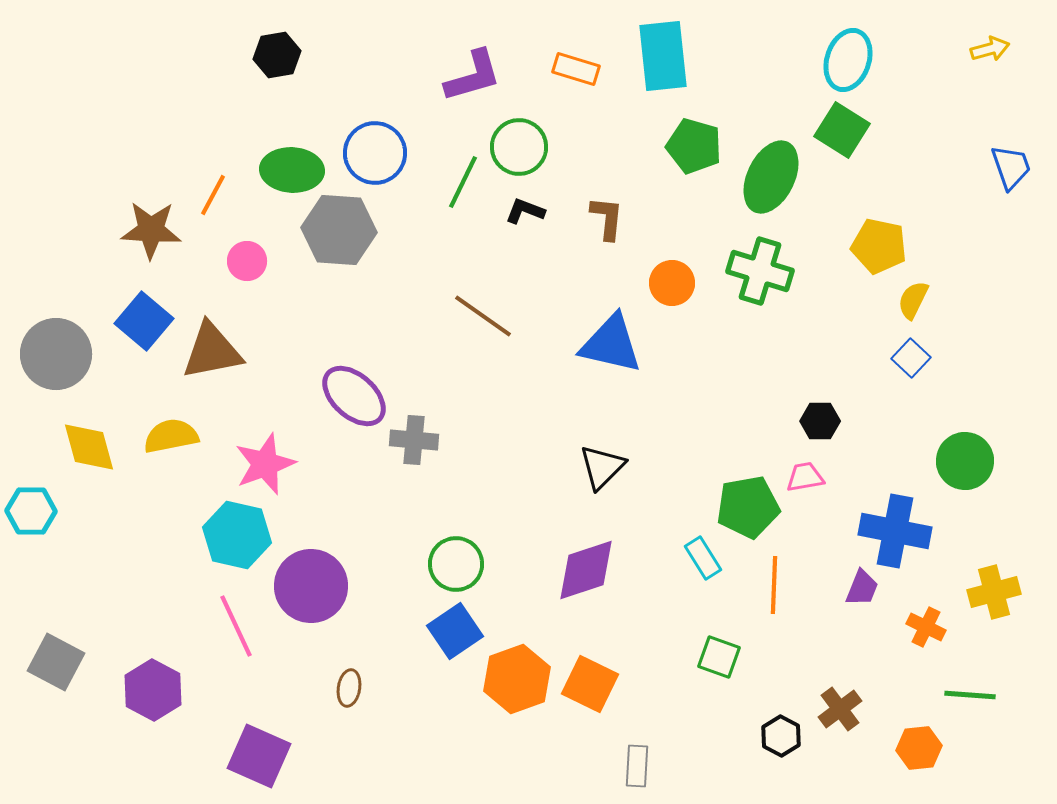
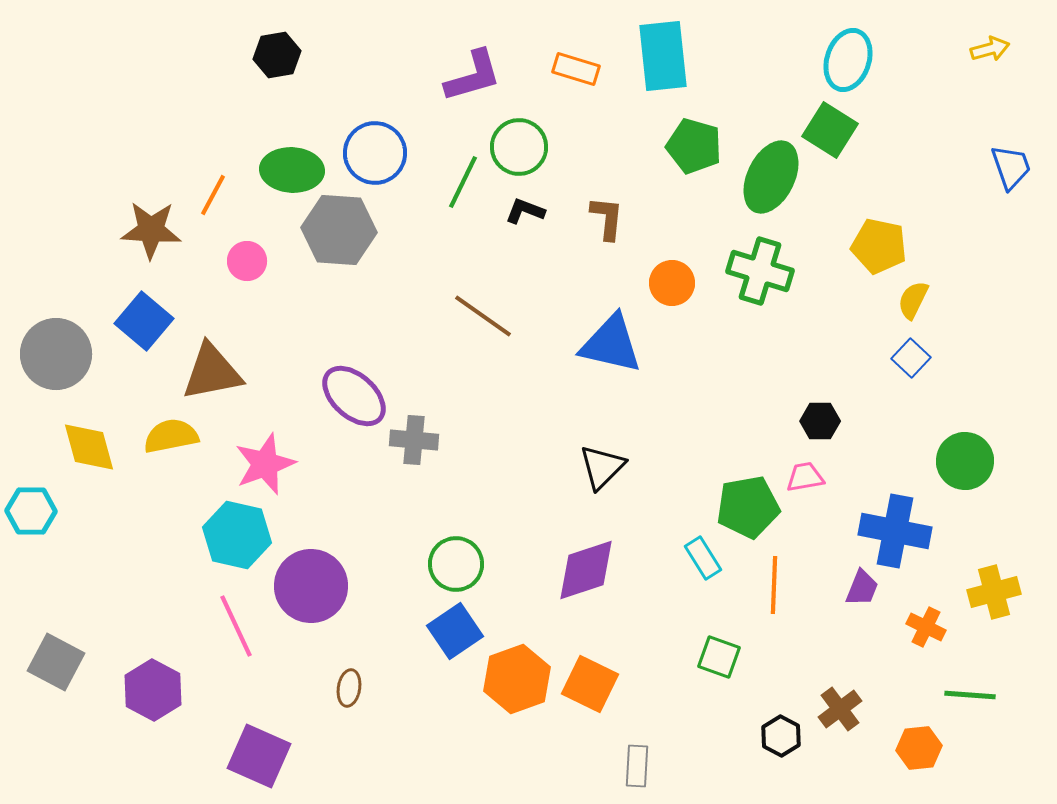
green square at (842, 130): moved 12 px left
brown triangle at (212, 351): moved 21 px down
